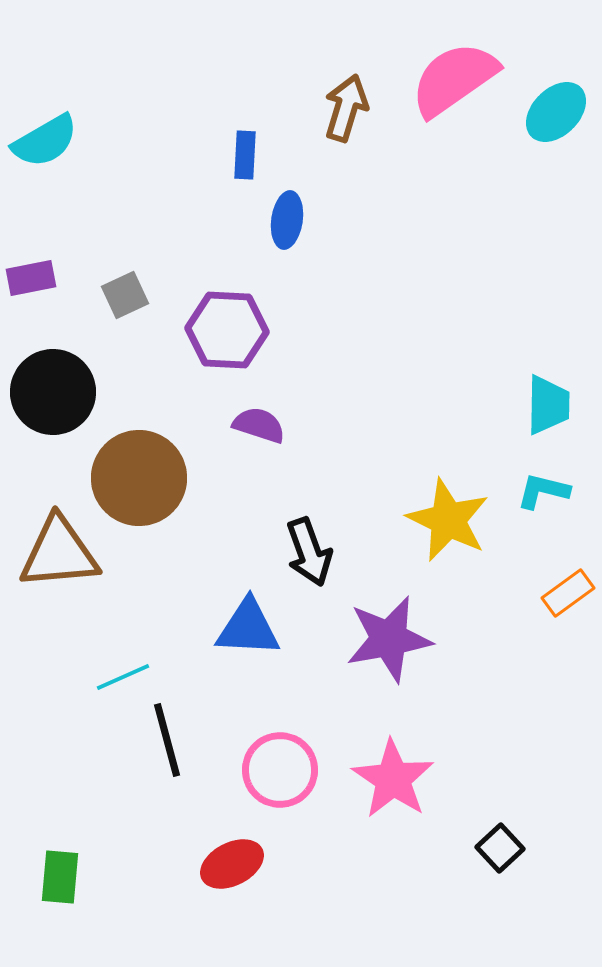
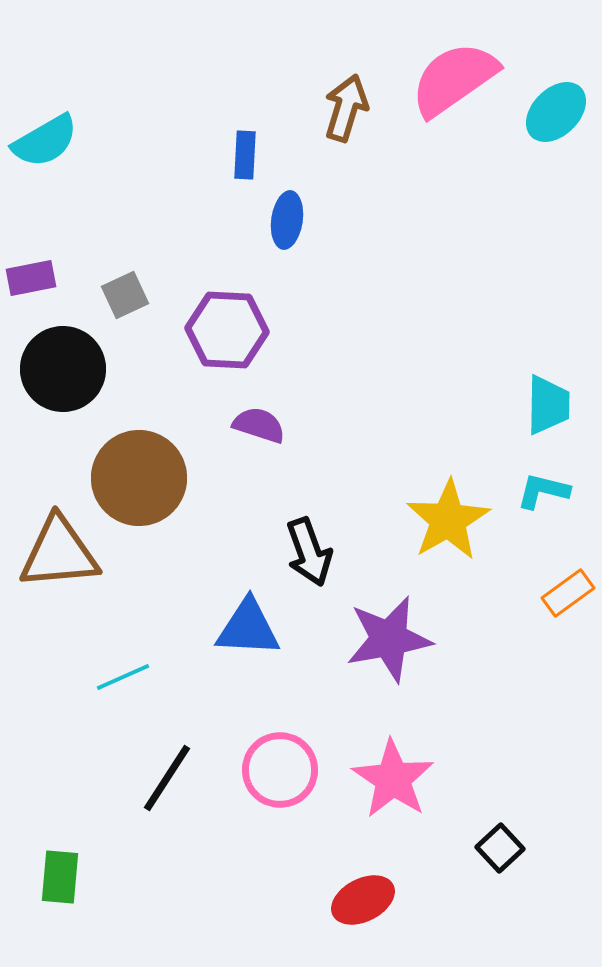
black circle: moved 10 px right, 23 px up
yellow star: rotated 16 degrees clockwise
black line: moved 38 px down; rotated 48 degrees clockwise
red ellipse: moved 131 px right, 36 px down
